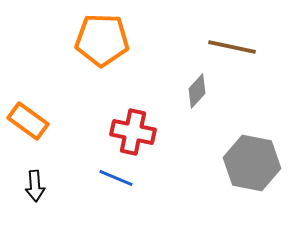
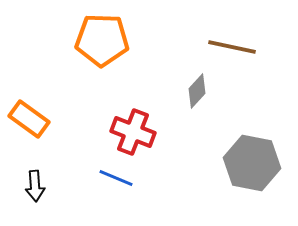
orange rectangle: moved 1 px right, 2 px up
red cross: rotated 9 degrees clockwise
